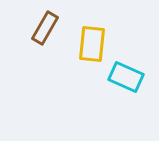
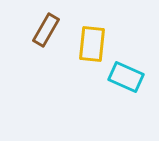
brown rectangle: moved 1 px right, 2 px down
